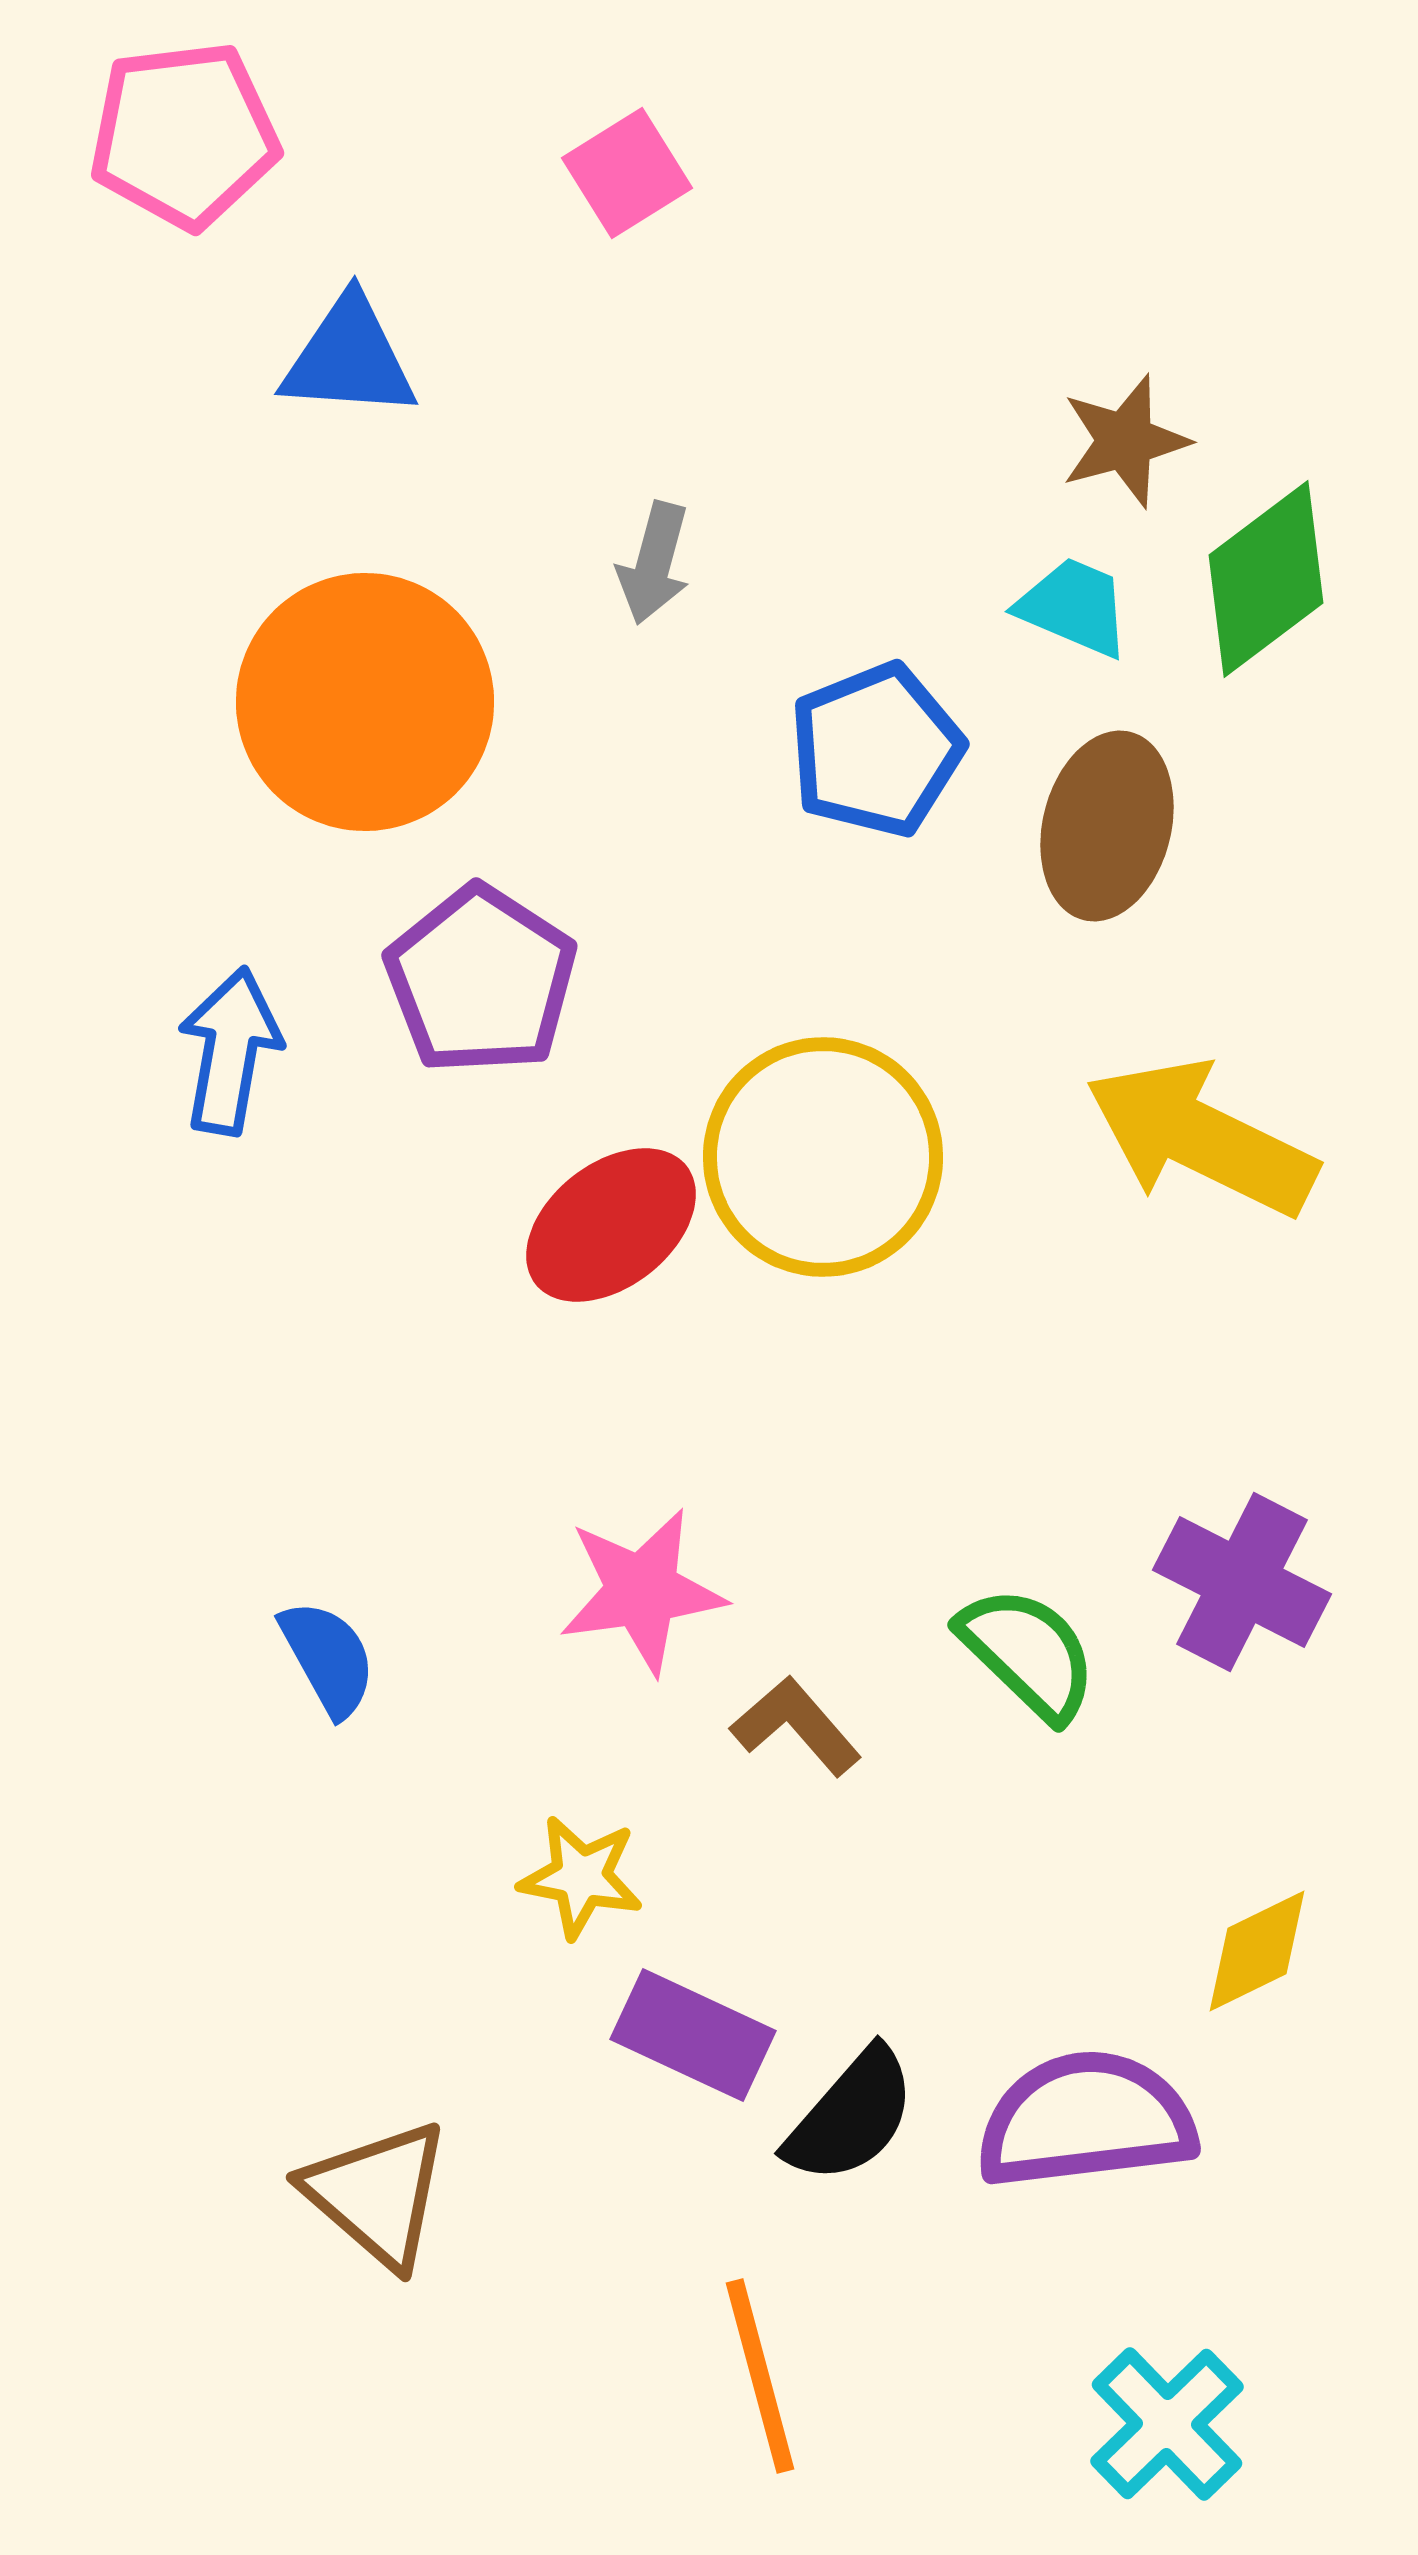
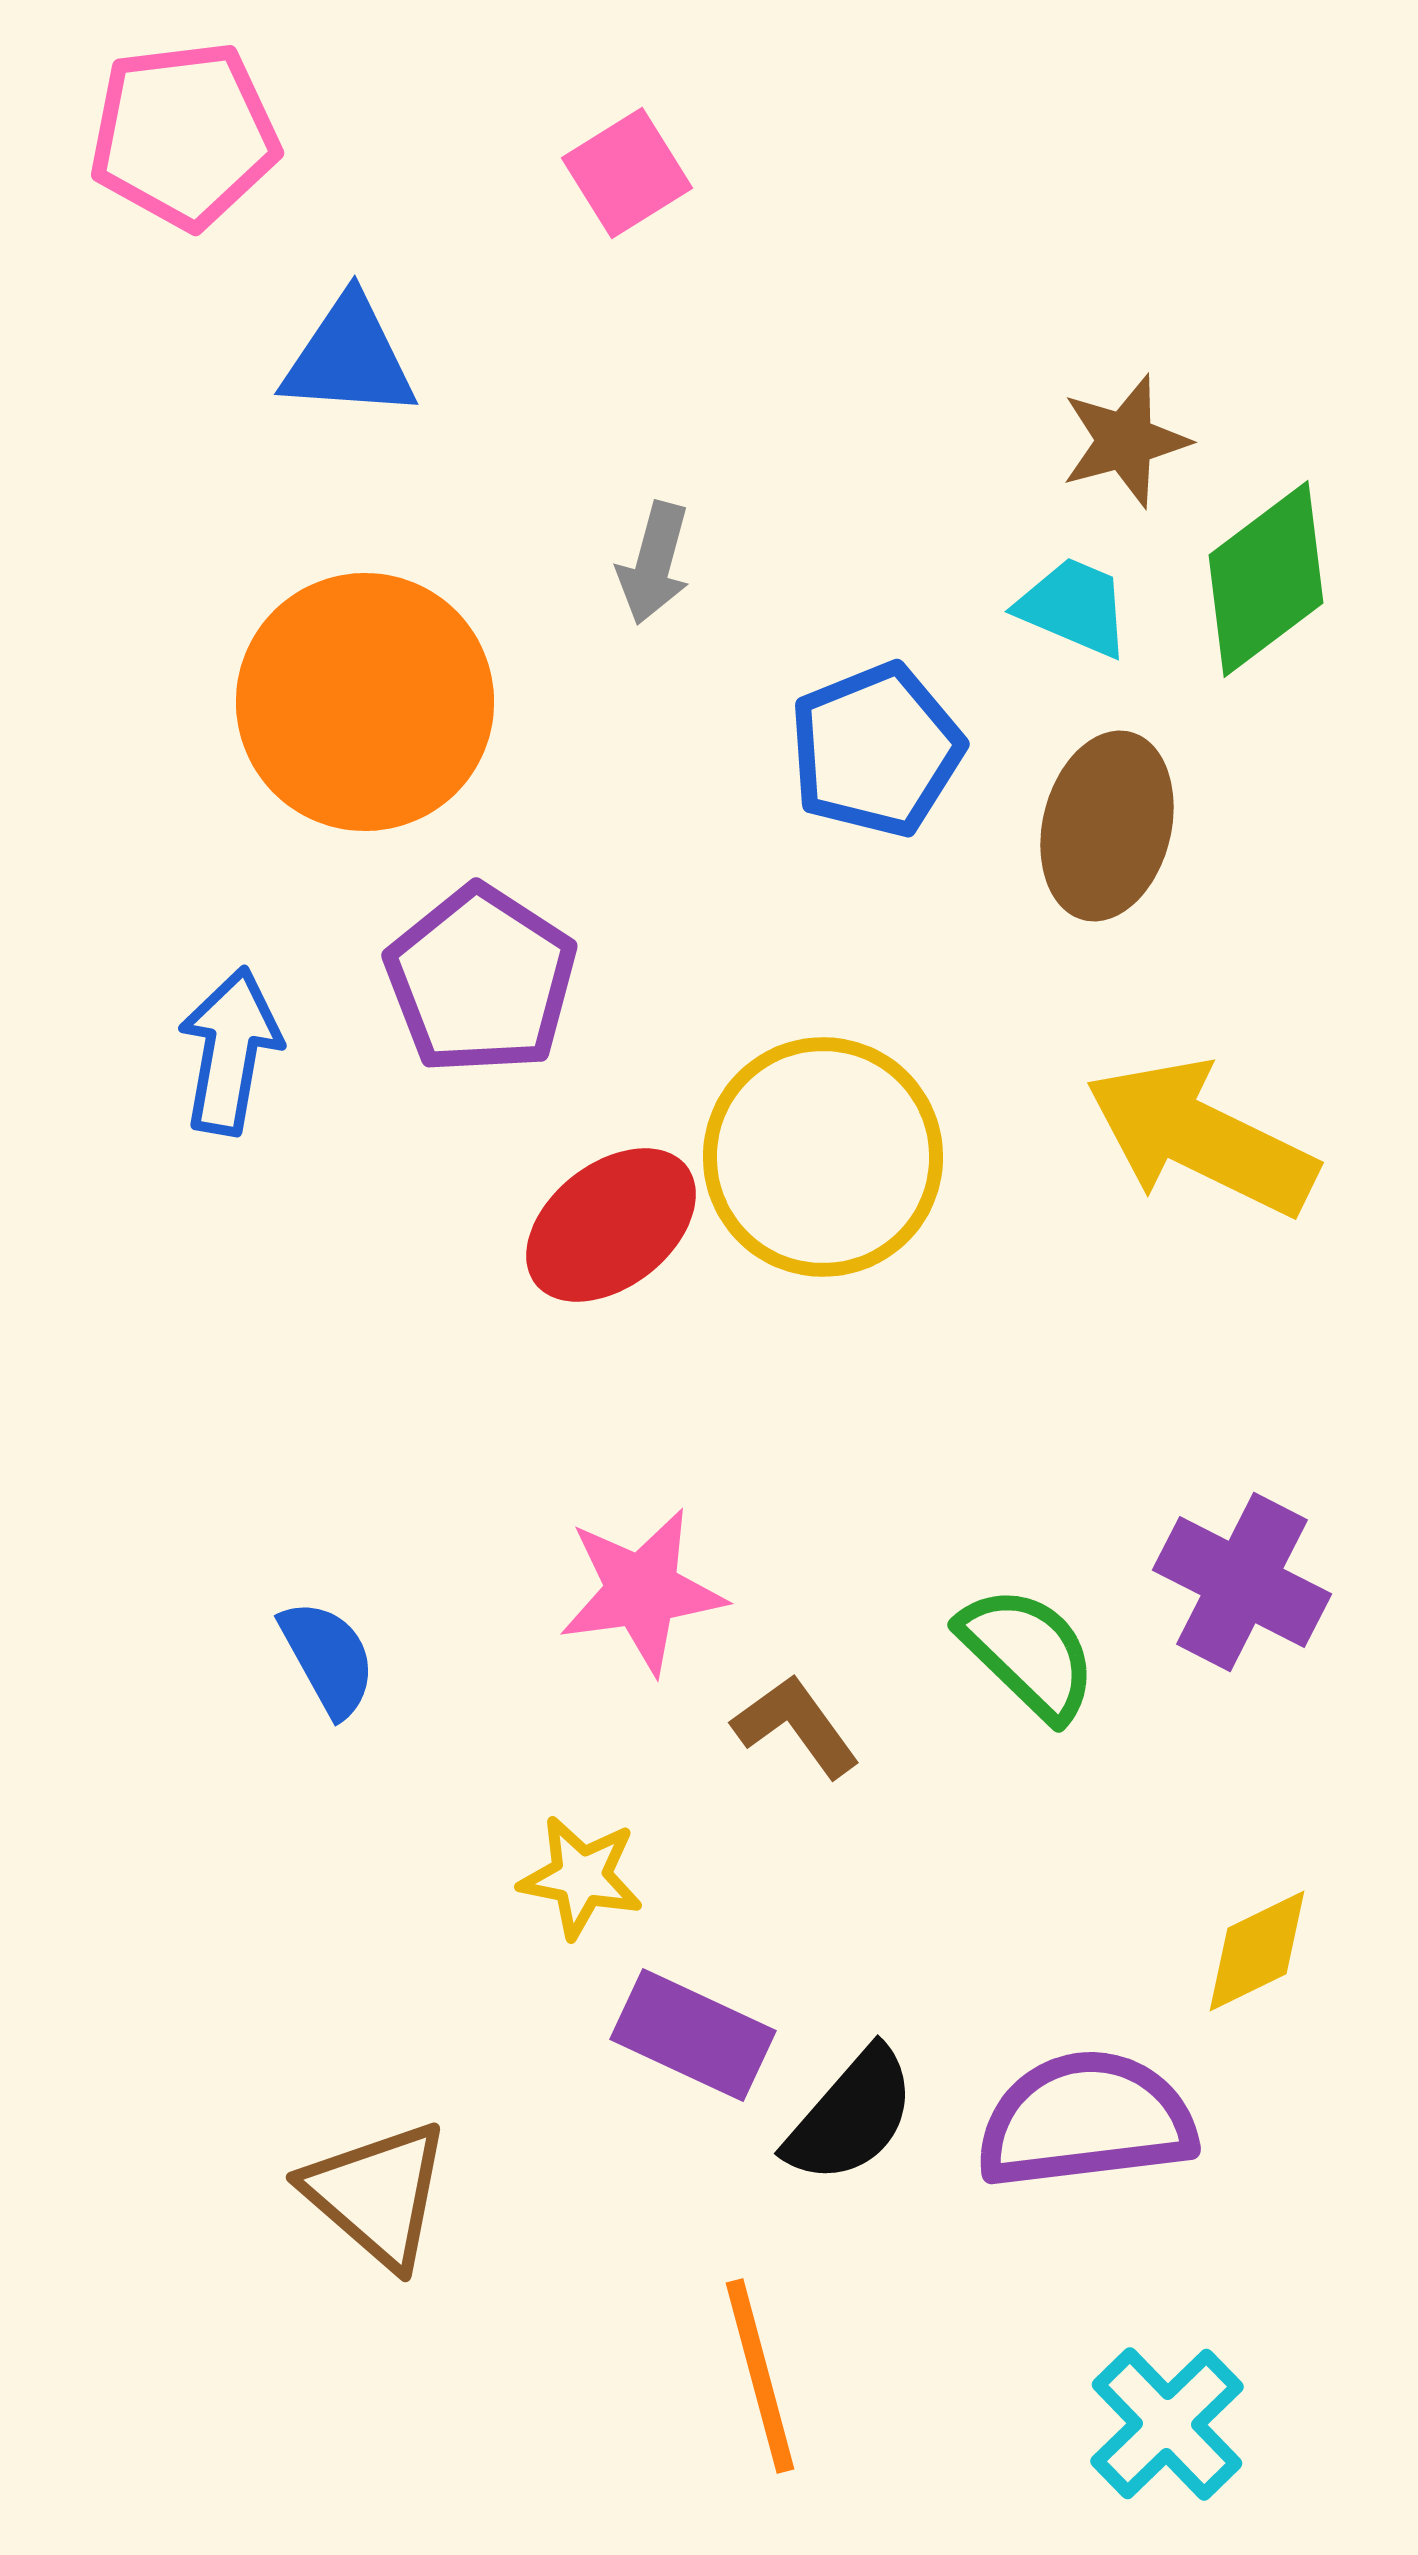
brown L-shape: rotated 5 degrees clockwise
